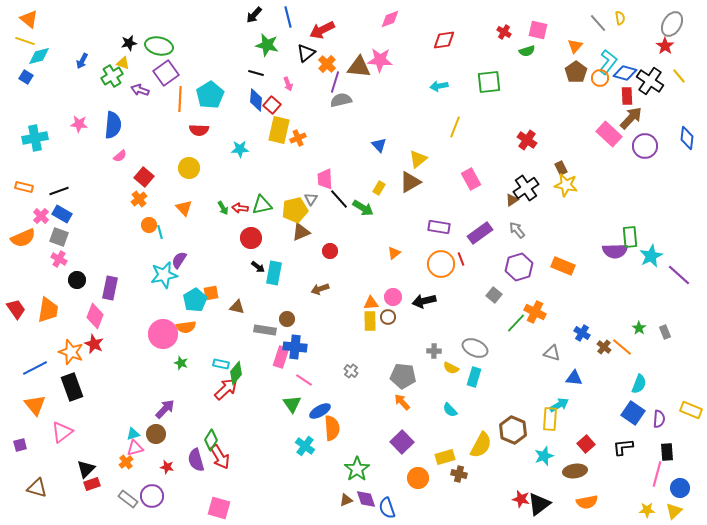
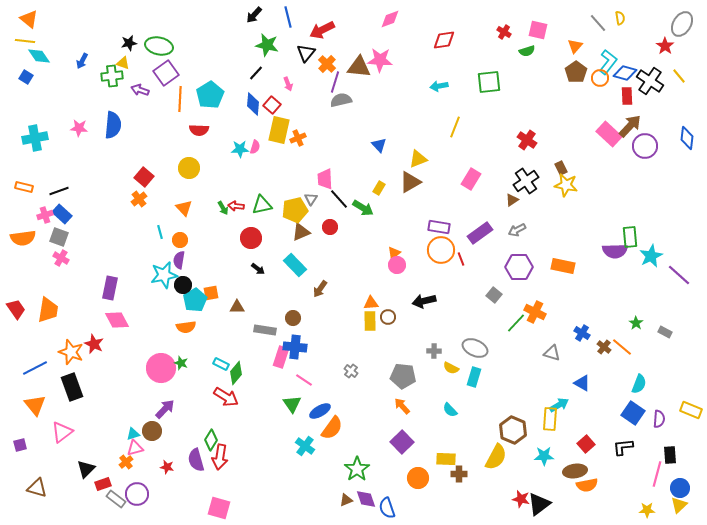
gray ellipse at (672, 24): moved 10 px right
yellow line at (25, 41): rotated 12 degrees counterclockwise
black triangle at (306, 53): rotated 12 degrees counterclockwise
cyan diamond at (39, 56): rotated 70 degrees clockwise
black line at (256, 73): rotated 63 degrees counterclockwise
green cross at (112, 76): rotated 25 degrees clockwise
blue diamond at (256, 100): moved 3 px left, 4 px down
brown arrow at (631, 118): moved 1 px left, 8 px down
pink star at (79, 124): moved 4 px down
pink semicircle at (120, 156): moved 135 px right, 9 px up; rotated 32 degrees counterclockwise
yellow triangle at (418, 159): rotated 18 degrees clockwise
pink rectangle at (471, 179): rotated 60 degrees clockwise
black cross at (526, 188): moved 7 px up
red arrow at (240, 208): moved 4 px left, 2 px up
blue rectangle at (62, 214): rotated 12 degrees clockwise
pink cross at (41, 216): moved 4 px right, 1 px up; rotated 28 degrees clockwise
orange circle at (149, 225): moved 31 px right, 15 px down
gray arrow at (517, 230): rotated 78 degrees counterclockwise
orange semicircle at (23, 238): rotated 15 degrees clockwise
red circle at (330, 251): moved 24 px up
pink cross at (59, 259): moved 2 px right, 1 px up
purple semicircle at (179, 260): rotated 24 degrees counterclockwise
orange circle at (441, 264): moved 14 px up
orange rectangle at (563, 266): rotated 10 degrees counterclockwise
black arrow at (258, 267): moved 2 px down
purple hexagon at (519, 267): rotated 16 degrees clockwise
cyan rectangle at (274, 273): moved 21 px right, 8 px up; rotated 55 degrees counterclockwise
black circle at (77, 280): moved 106 px right, 5 px down
brown arrow at (320, 289): rotated 36 degrees counterclockwise
pink circle at (393, 297): moved 4 px right, 32 px up
brown triangle at (237, 307): rotated 14 degrees counterclockwise
pink diamond at (95, 316): moved 22 px right, 4 px down; rotated 50 degrees counterclockwise
brown circle at (287, 319): moved 6 px right, 1 px up
green star at (639, 328): moved 3 px left, 5 px up
gray rectangle at (665, 332): rotated 40 degrees counterclockwise
pink circle at (163, 334): moved 2 px left, 34 px down
cyan rectangle at (221, 364): rotated 14 degrees clockwise
blue triangle at (574, 378): moved 8 px right, 5 px down; rotated 24 degrees clockwise
red arrow at (226, 389): moved 8 px down; rotated 75 degrees clockwise
orange arrow at (402, 402): moved 4 px down
orange semicircle at (332, 428): rotated 40 degrees clockwise
brown circle at (156, 434): moved 4 px left, 3 px up
yellow semicircle at (481, 445): moved 15 px right, 12 px down
black rectangle at (667, 452): moved 3 px right, 3 px down
cyan star at (544, 456): rotated 18 degrees clockwise
red arrow at (220, 457): rotated 40 degrees clockwise
yellow rectangle at (445, 457): moved 1 px right, 2 px down; rotated 18 degrees clockwise
brown cross at (459, 474): rotated 14 degrees counterclockwise
red rectangle at (92, 484): moved 11 px right
purple circle at (152, 496): moved 15 px left, 2 px up
gray rectangle at (128, 499): moved 12 px left
orange semicircle at (587, 502): moved 17 px up
yellow triangle at (674, 511): moved 5 px right, 6 px up
